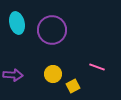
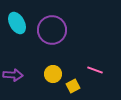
cyan ellipse: rotated 15 degrees counterclockwise
pink line: moved 2 px left, 3 px down
